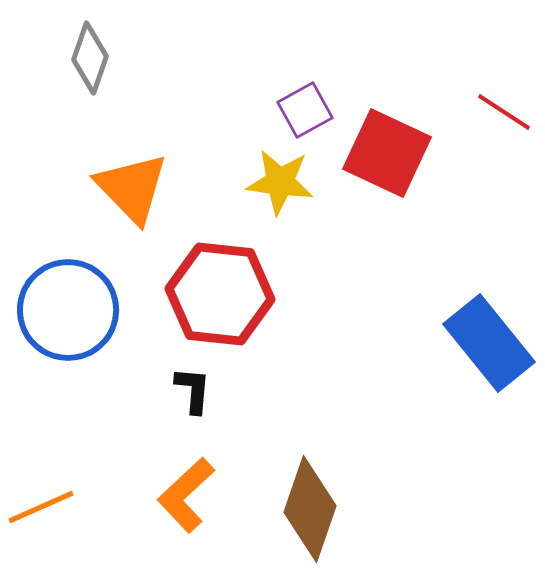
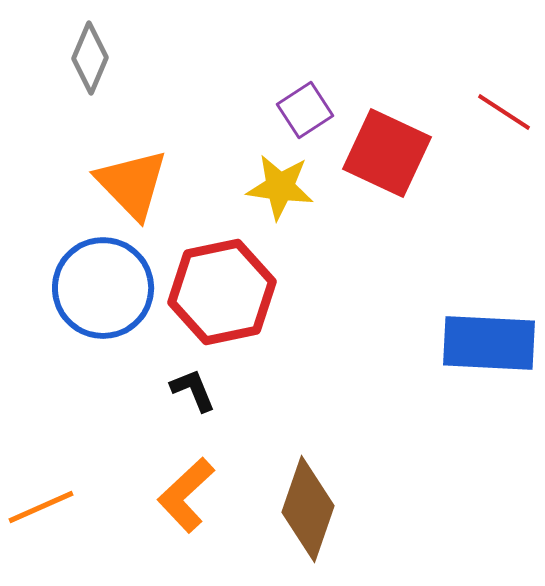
gray diamond: rotated 4 degrees clockwise
purple square: rotated 4 degrees counterclockwise
yellow star: moved 5 px down
orange triangle: moved 4 px up
red hexagon: moved 2 px right, 2 px up; rotated 18 degrees counterclockwise
blue circle: moved 35 px right, 22 px up
blue rectangle: rotated 48 degrees counterclockwise
black L-shape: rotated 27 degrees counterclockwise
brown diamond: moved 2 px left
